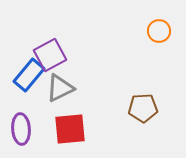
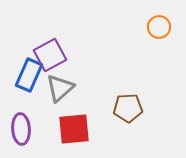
orange circle: moved 4 px up
blue rectangle: rotated 16 degrees counterclockwise
gray triangle: rotated 16 degrees counterclockwise
brown pentagon: moved 15 px left
red square: moved 4 px right
